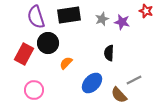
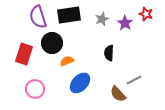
red star: moved 3 px down
purple semicircle: moved 2 px right
purple star: moved 3 px right, 1 px down; rotated 21 degrees clockwise
black circle: moved 4 px right
red rectangle: rotated 10 degrees counterclockwise
orange semicircle: moved 1 px right, 2 px up; rotated 24 degrees clockwise
blue ellipse: moved 12 px left
pink circle: moved 1 px right, 1 px up
brown semicircle: moved 1 px left, 1 px up
